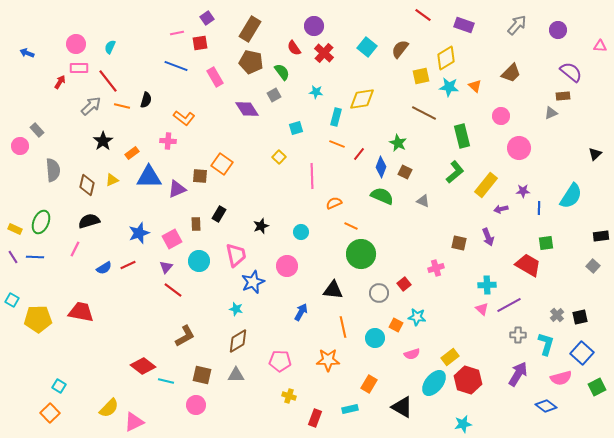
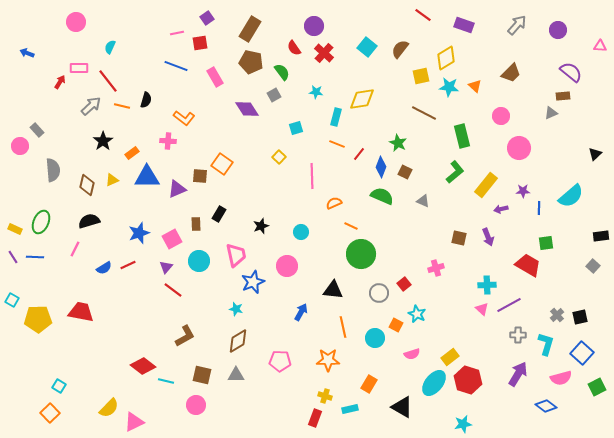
pink circle at (76, 44): moved 22 px up
blue triangle at (149, 177): moved 2 px left
cyan semicircle at (571, 196): rotated 16 degrees clockwise
brown square at (459, 243): moved 5 px up
cyan star at (417, 317): moved 3 px up; rotated 18 degrees clockwise
yellow cross at (289, 396): moved 36 px right
